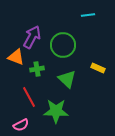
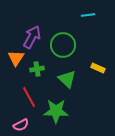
orange triangle: moved 1 px down; rotated 42 degrees clockwise
